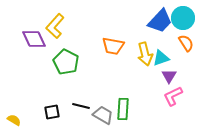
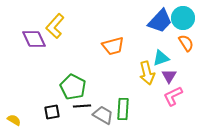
orange trapezoid: rotated 25 degrees counterclockwise
yellow arrow: moved 2 px right, 19 px down
green pentagon: moved 7 px right, 25 px down
black line: moved 1 px right; rotated 18 degrees counterclockwise
